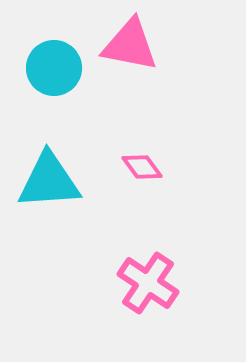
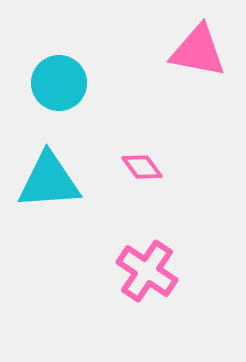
pink triangle: moved 68 px right, 6 px down
cyan circle: moved 5 px right, 15 px down
pink cross: moved 1 px left, 12 px up
